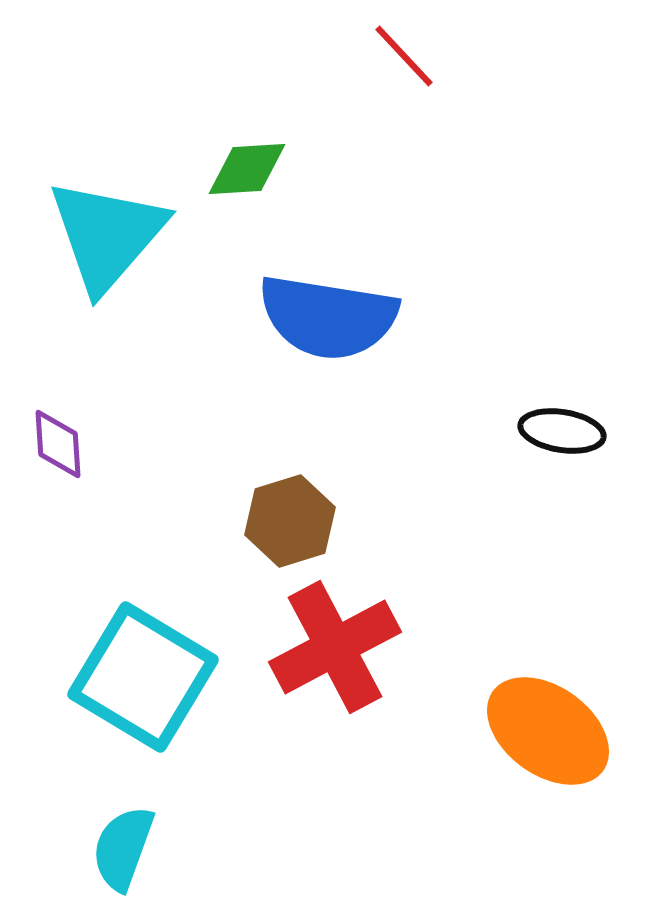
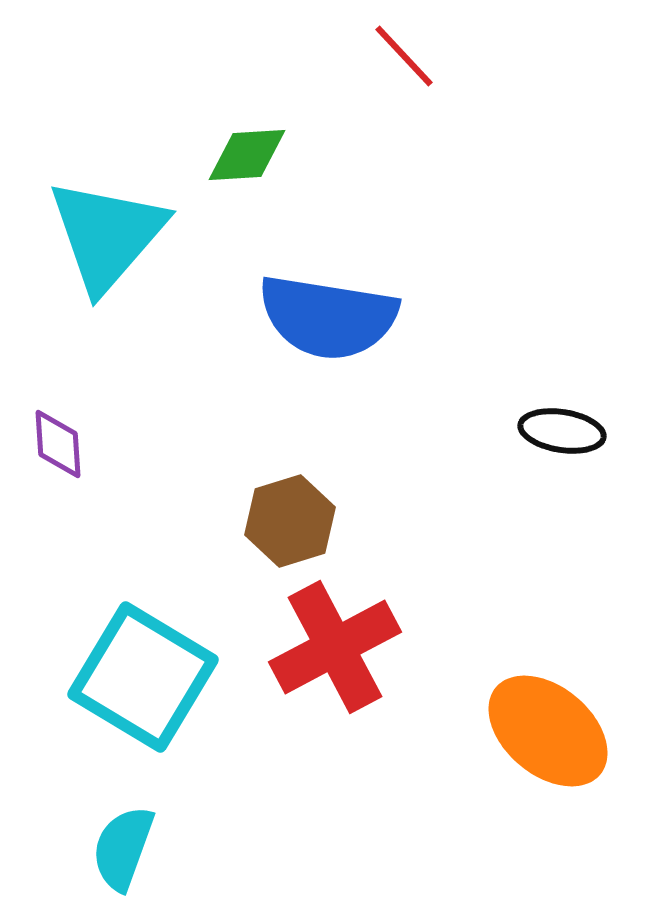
green diamond: moved 14 px up
orange ellipse: rotated 4 degrees clockwise
